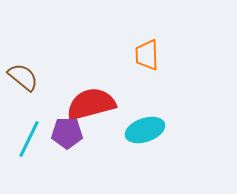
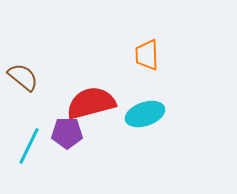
red semicircle: moved 1 px up
cyan ellipse: moved 16 px up
cyan line: moved 7 px down
